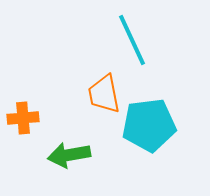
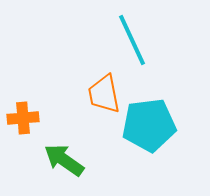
green arrow: moved 5 px left, 5 px down; rotated 45 degrees clockwise
